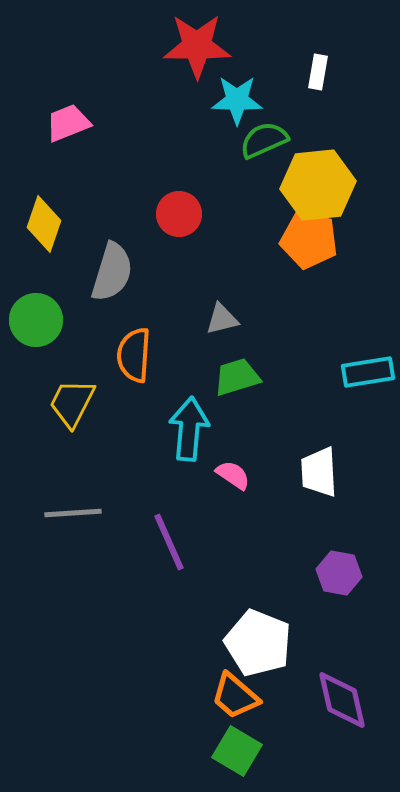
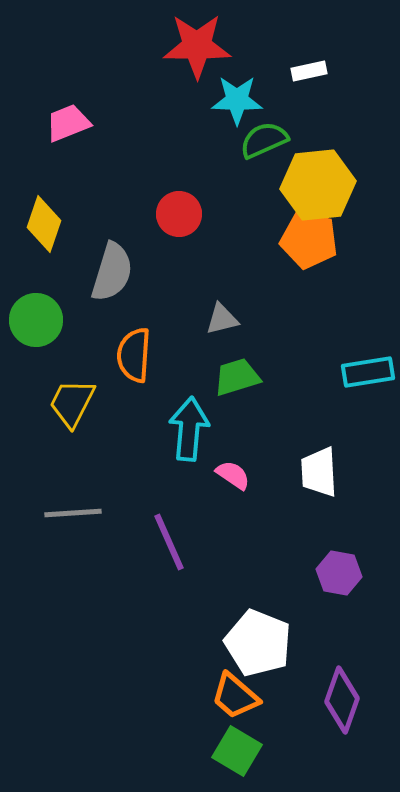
white rectangle: moved 9 px left, 1 px up; rotated 68 degrees clockwise
purple diamond: rotated 32 degrees clockwise
